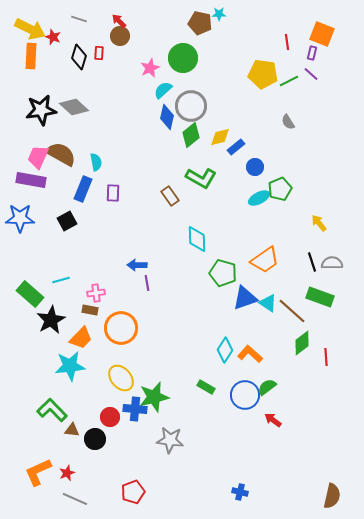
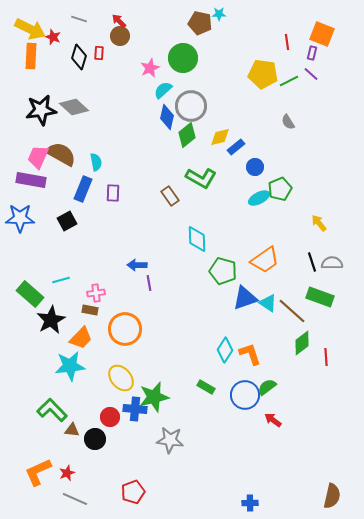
green diamond at (191, 135): moved 4 px left
green pentagon at (223, 273): moved 2 px up
purple line at (147, 283): moved 2 px right
orange circle at (121, 328): moved 4 px right, 1 px down
orange L-shape at (250, 354): rotated 30 degrees clockwise
blue cross at (240, 492): moved 10 px right, 11 px down; rotated 14 degrees counterclockwise
